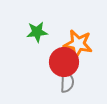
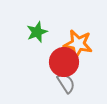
green star: rotated 15 degrees counterclockwise
gray semicircle: moved 1 px left, 1 px down; rotated 35 degrees counterclockwise
